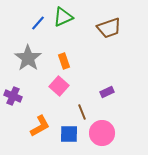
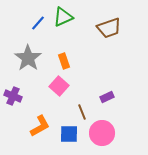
purple rectangle: moved 5 px down
